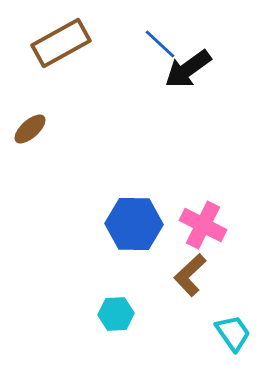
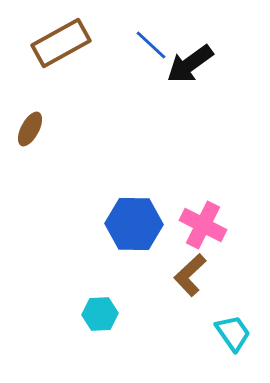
blue line: moved 9 px left, 1 px down
black arrow: moved 2 px right, 5 px up
brown ellipse: rotated 20 degrees counterclockwise
cyan hexagon: moved 16 px left
